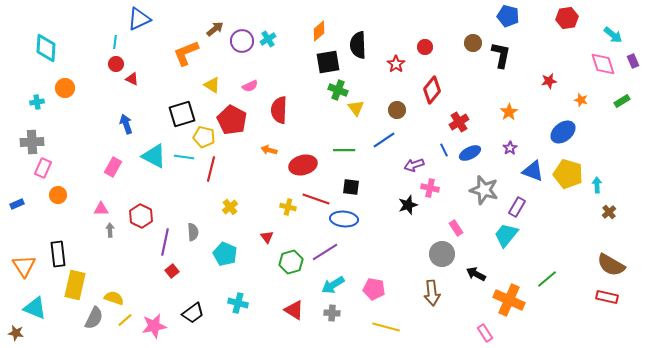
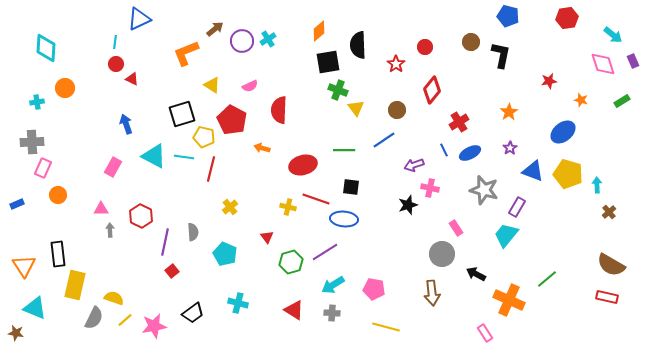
brown circle at (473, 43): moved 2 px left, 1 px up
orange arrow at (269, 150): moved 7 px left, 2 px up
